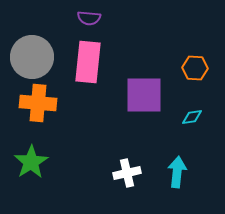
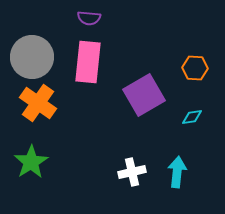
purple square: rotated 30 degrees counterclockwise
orange cross: rotated 30 degrees clockwise
white cross: moved 5 px right, 1 px up
